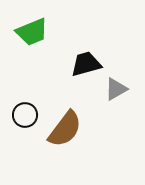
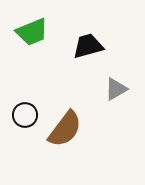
black trapezoid: moved 2 px right, 18 px up
